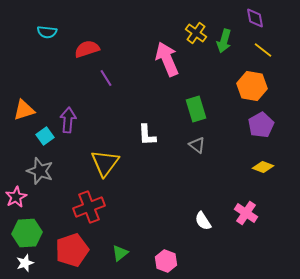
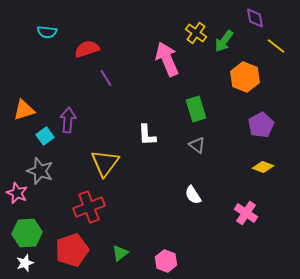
green arrow: rotated 20 degrees clockwise
yellow line: moved 13 px right, 4 px up
orange hexagon: moved 7 px left, 9 px up; rotated 12 degrees clockwise
pink star: moved 1 px right, 4 px up; rotated 20 degrees counterclockwise
white semicircle: moved 10 px left, 26 px up
